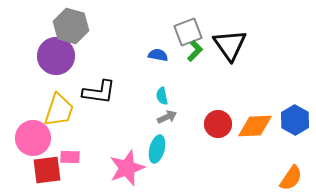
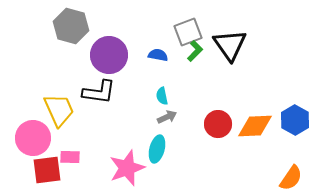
purple circle: moved 53 px right, 1 px up
yellow trapezoid: rotated 42 degrees counterclockwise
